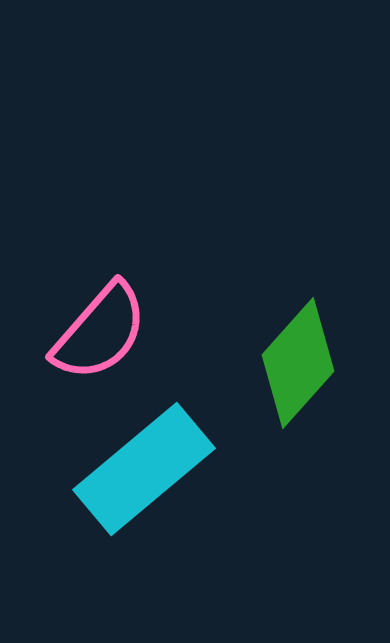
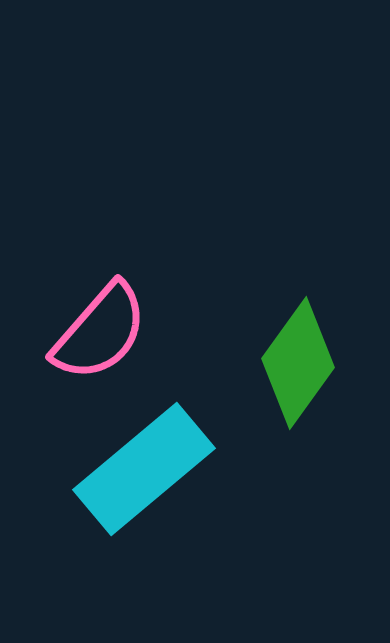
green diamond: rotated 6 degrees counterclockwise
